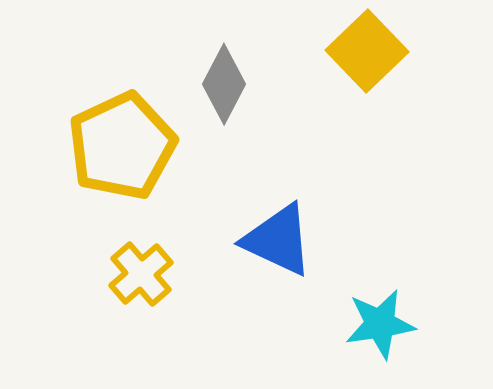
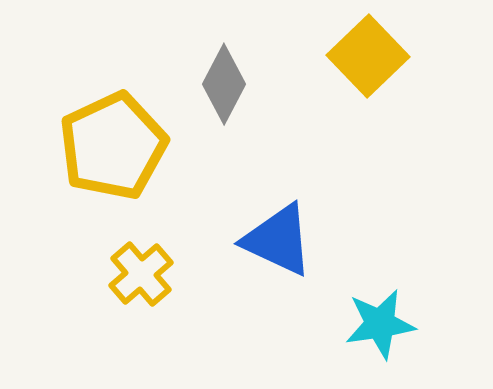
yellow square: moved 1 px right, 5 px down
yellow pentagon: moved 9 px left
